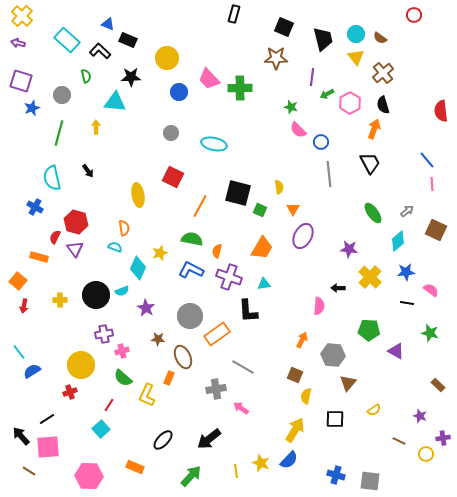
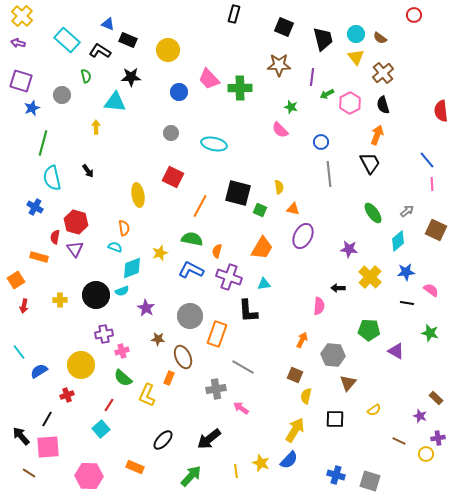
black L-shape at (100, 51): rotated 10 degrees counterclockwise
yellow circle at (167, 58): moved 1 px right, 8 px up
brown star at (276, 58): moved 3 px right, 7 px down
orange arrow at (374, 129): moved 3 px right, 6 px down
pink semicircle at (298, 130): moved 18 px left
green line at (59, 133): moved 16 px left, 10 px down
orange triangle at (293, 209): rotated 48 degrees counterclockwise
red semicircle at (55, 237): rotated 16 degrees counterclockwise
cyan diamond at (138, 268): moved 6 px left; rotated 45 degrees clockwise
orange square at (18, 281): moved 2 px left, 1 px up; rotated 18 degrees clockwise
orange rectangle at (217, 334): rotated 35 degrees counterclockwise
blue semicircle at (32, 371): moved 7 px right
brown rectangle at (438, 385): moved 2 px left, 13 px down
red cross at (70, 392): moved 3 px left, 3 px down
black line at (47, 419): rotated 28 degrees counterclockwise
purple cross at (443, 438): moved 5 px left
brown line at (29, 471): moved 2 px down
gray square at (370, 481): rotated 10 degrees clockwise
